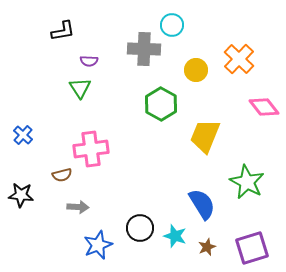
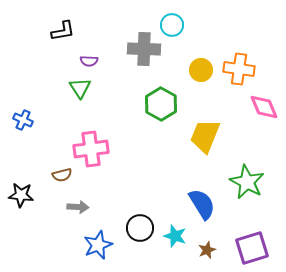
orange cross: moved 10 px down; rotated 36 degrees counterclockwise
yellow circle: moved 5 px right
pink diamond: rotated 16 degrees clockwise
blue cross: moved 15 px up; rotated 18 degrees counterclockwise
brown star: moved 3 px down
